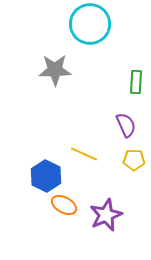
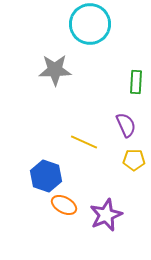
yellow line: moved 12 px up
blue hexagon: rotated 8 degrees counterclockwise
